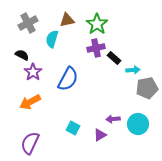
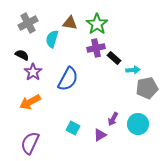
brown triangle: moved 3 px right, 3 px down; rotated 21 degrees clockwise
purple arrow: rotated 56 degrees counterclockwise
